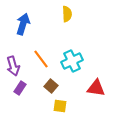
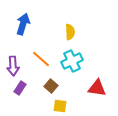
yellow semicircle: moved 3 px right, 18 px down
orange line: rotated 12 degrees counterclockwise
purple arrow: rotated 12 degrees clockwise
red triangle: moved 1 px right
